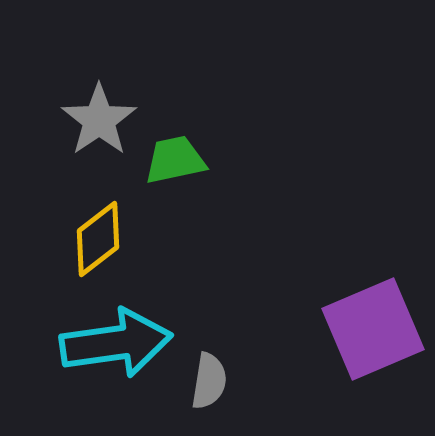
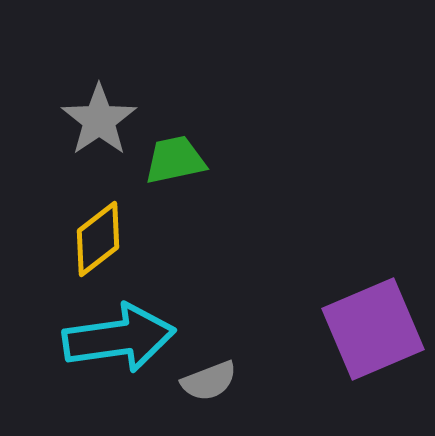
cyan arrow: moved 3 px right, 5 px up
gray semicircle: rotated 60 degrees clockwise
